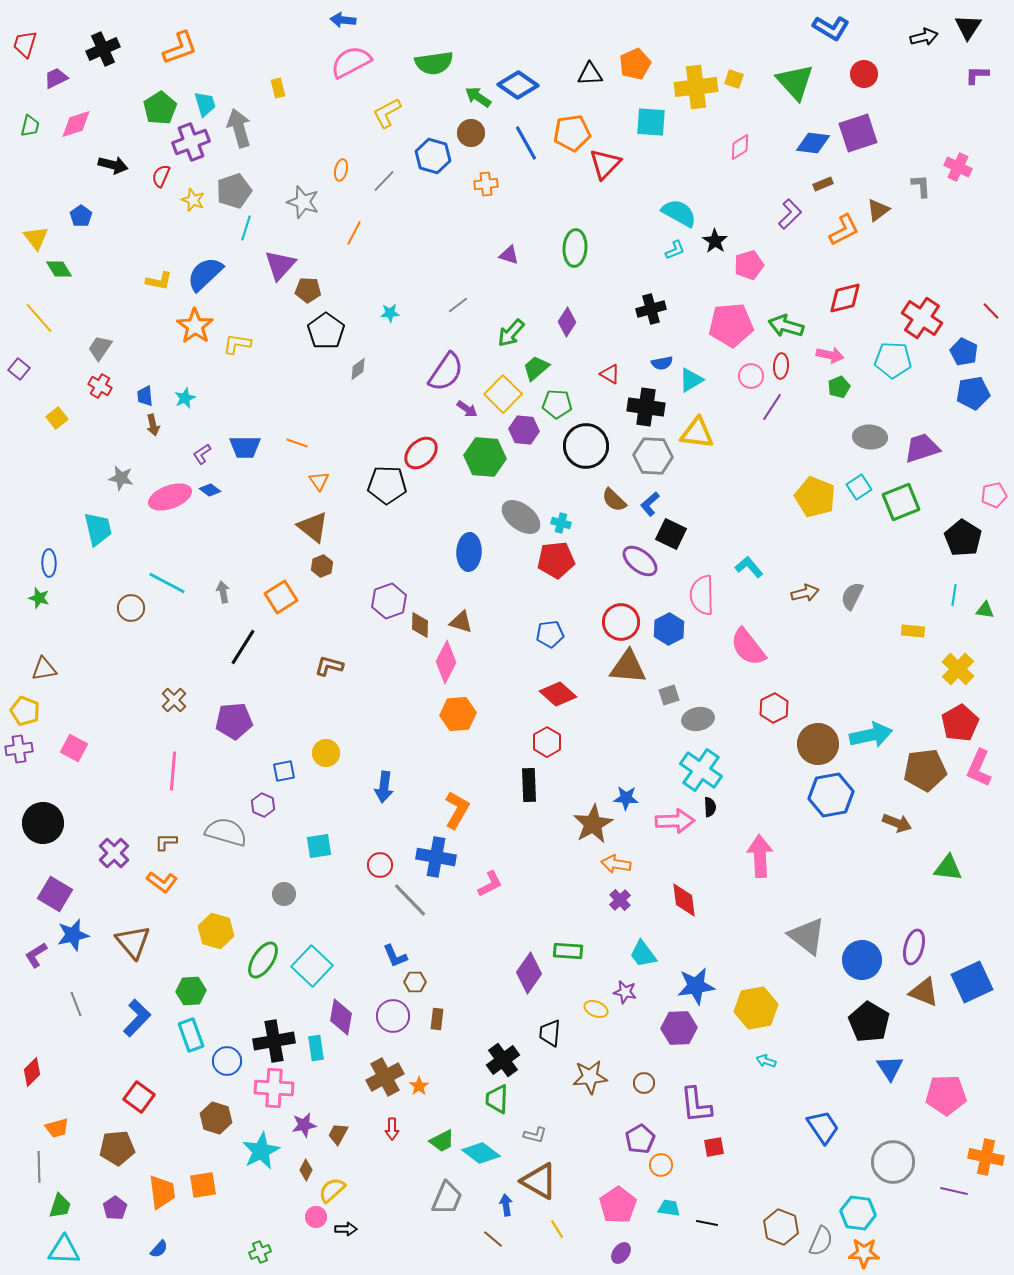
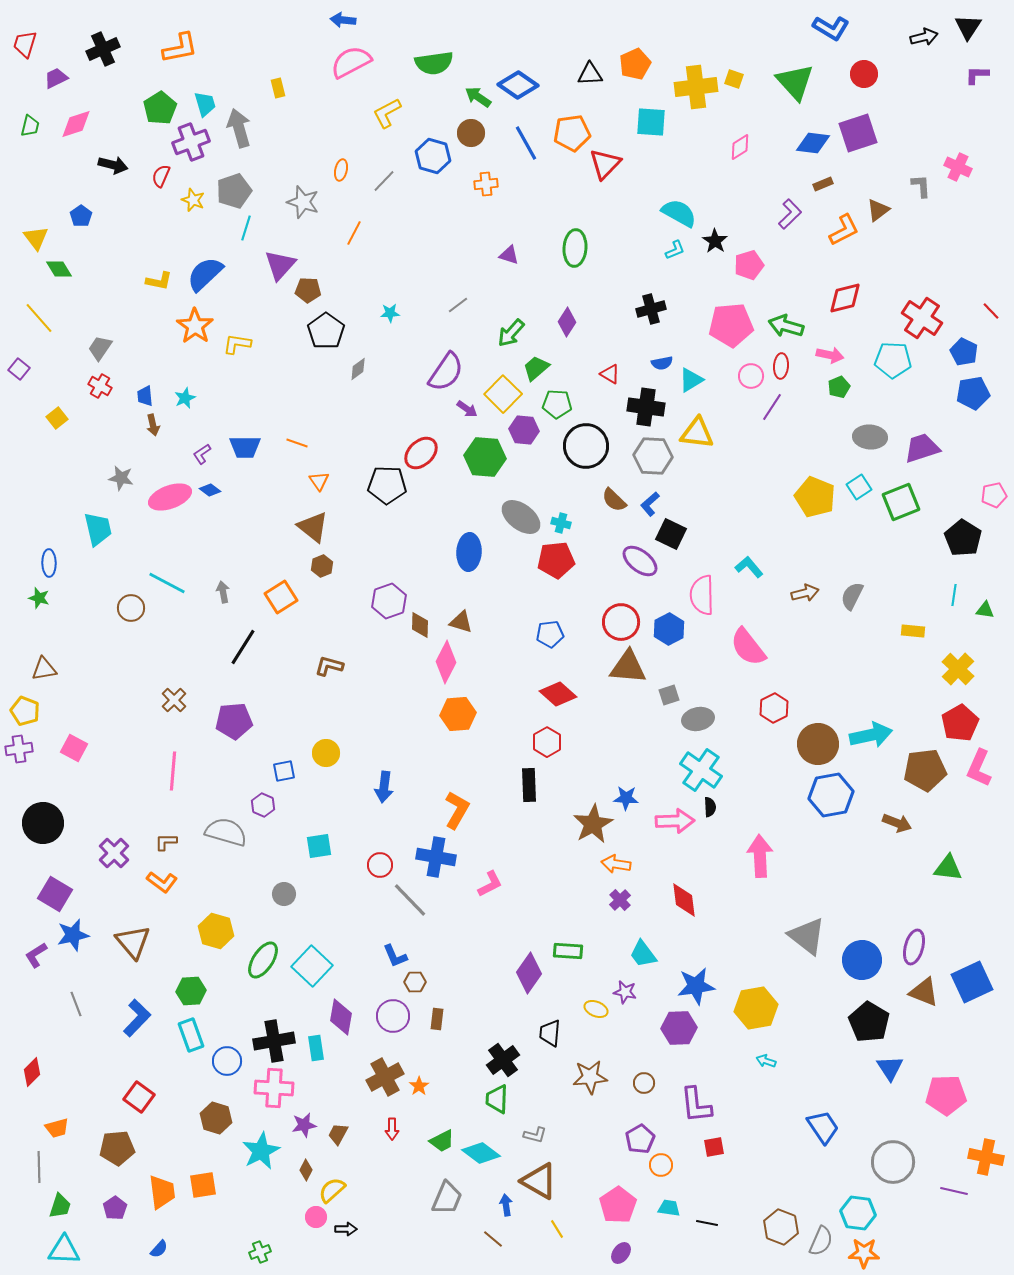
orange L-shape at (180, 48): rotated 9 degrees clockwise
